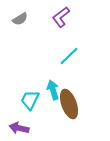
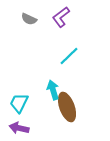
gray semicircle: moved 9 px right; rotated 56 degrees clockwise
cyan trapezoid: moved 11 px left, 3 px down
brown ellipse: moved 2 px left, 3 px down
